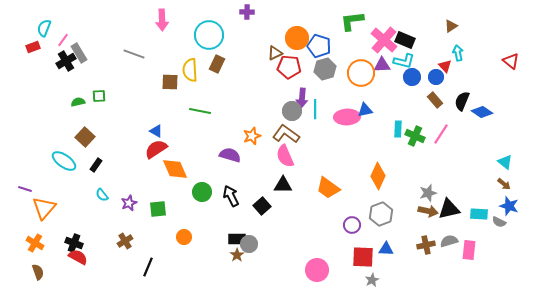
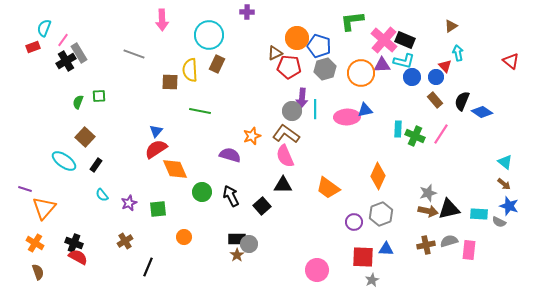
green semicircle at (78, 102): rotated 56 degrees counterclockwise
blue triangle at (156, 131): rotated 40 degrees clockwise
purple circle at (352, 225): moved 2 px right, 3 px up
